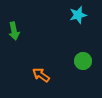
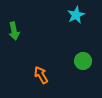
cyan star: moved 2 px left; rotated 12 degrees counterclockwise
orange arrow: rotated 24 degrees clockwise
